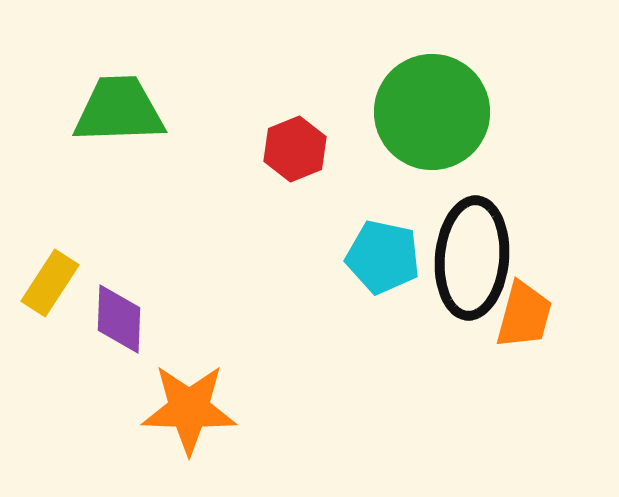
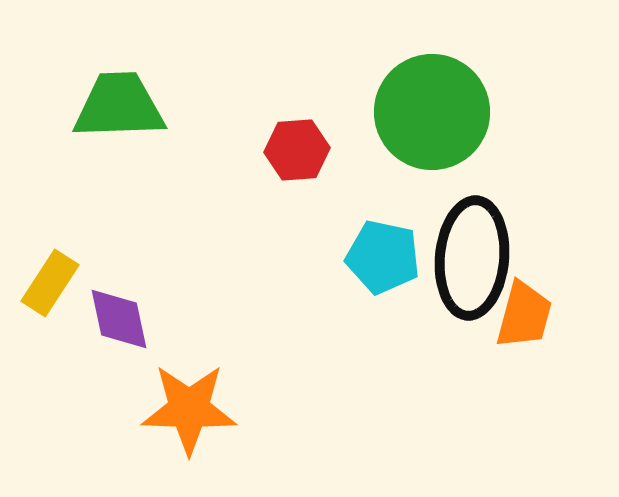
green trapezoid: moved 4 px up
red hexagon: moved 2 px right, 1 px down; rotated 18 degrees clockwise
purple diamond: rotated 14 degrees counterclockwise
